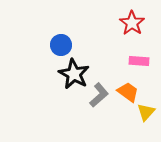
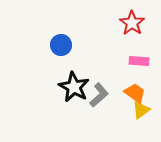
black star: moved 13 px down
orange trapezoid: moved 7 px right, 1 px down
yellow triangle: moved 5 px left, 2 px up; rotated 12 degrees clockwise
